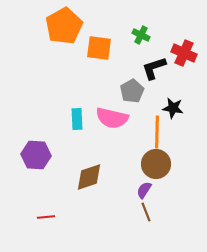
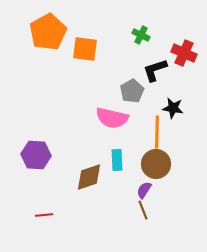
orange pentagon: moved 16 px left, 6 px down
orange square: moved 14 px left, 1 px down
black L-shape: moved 1 px right, 2 px down
cyan rectangle: moved 40 px right, 41 px down
brown line: moved 3 px left, 2 px up
red line: moved 2 px left, 2 px up
